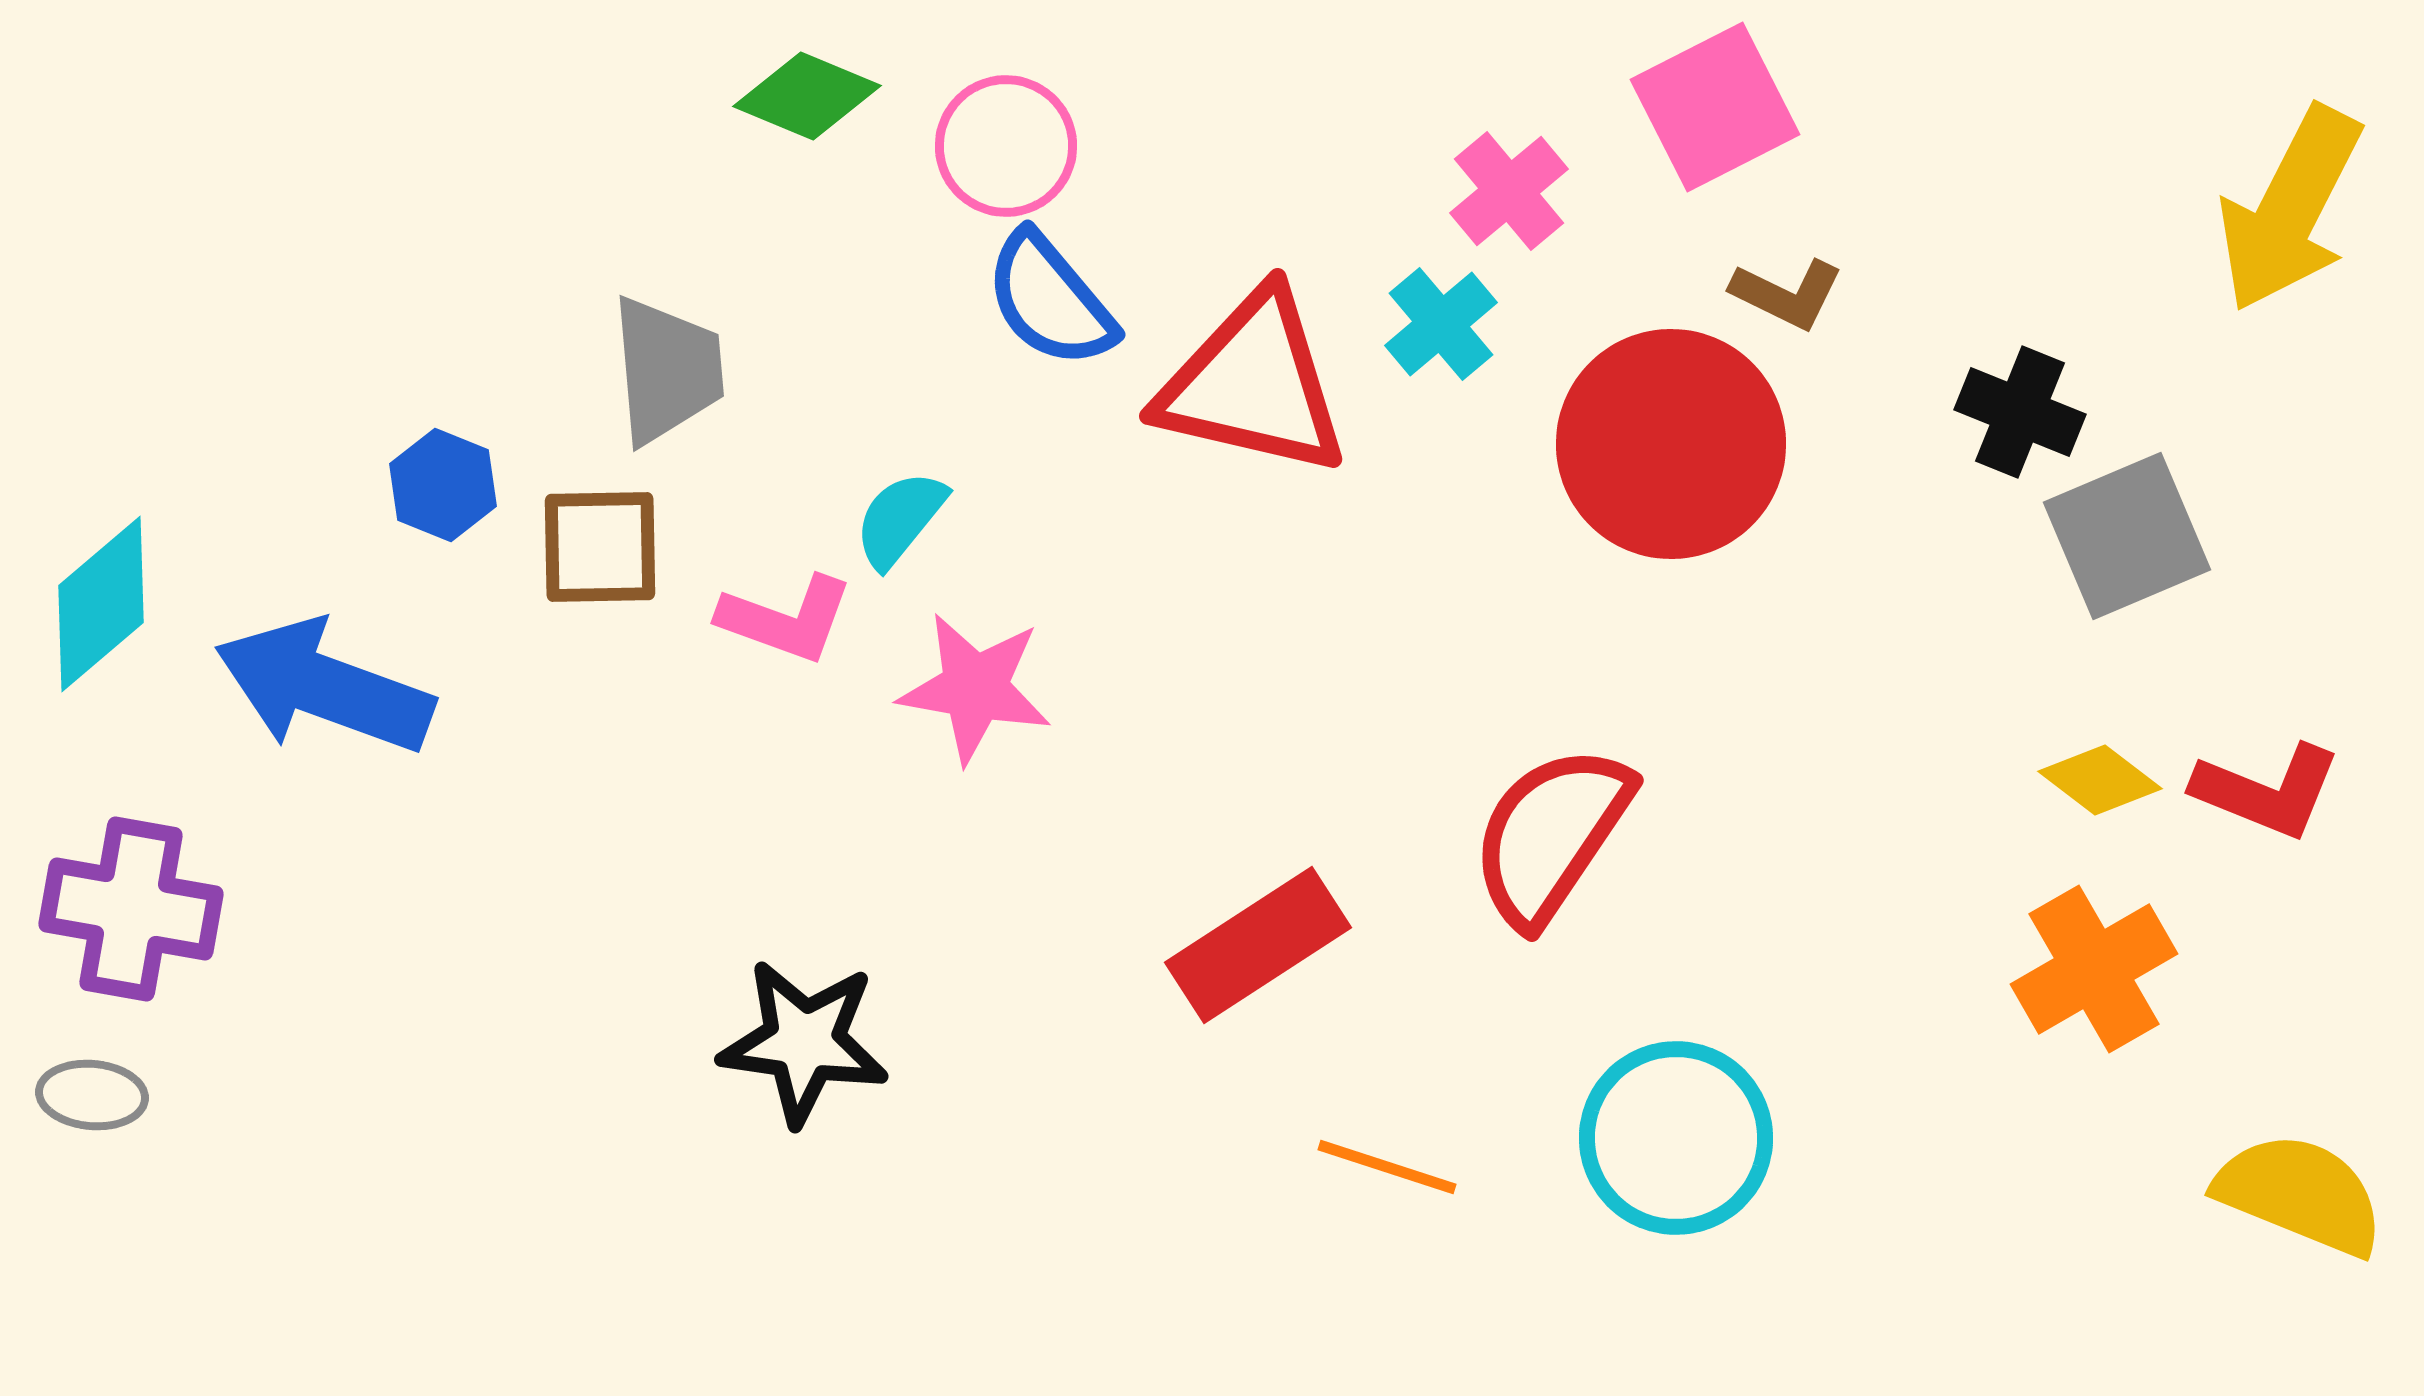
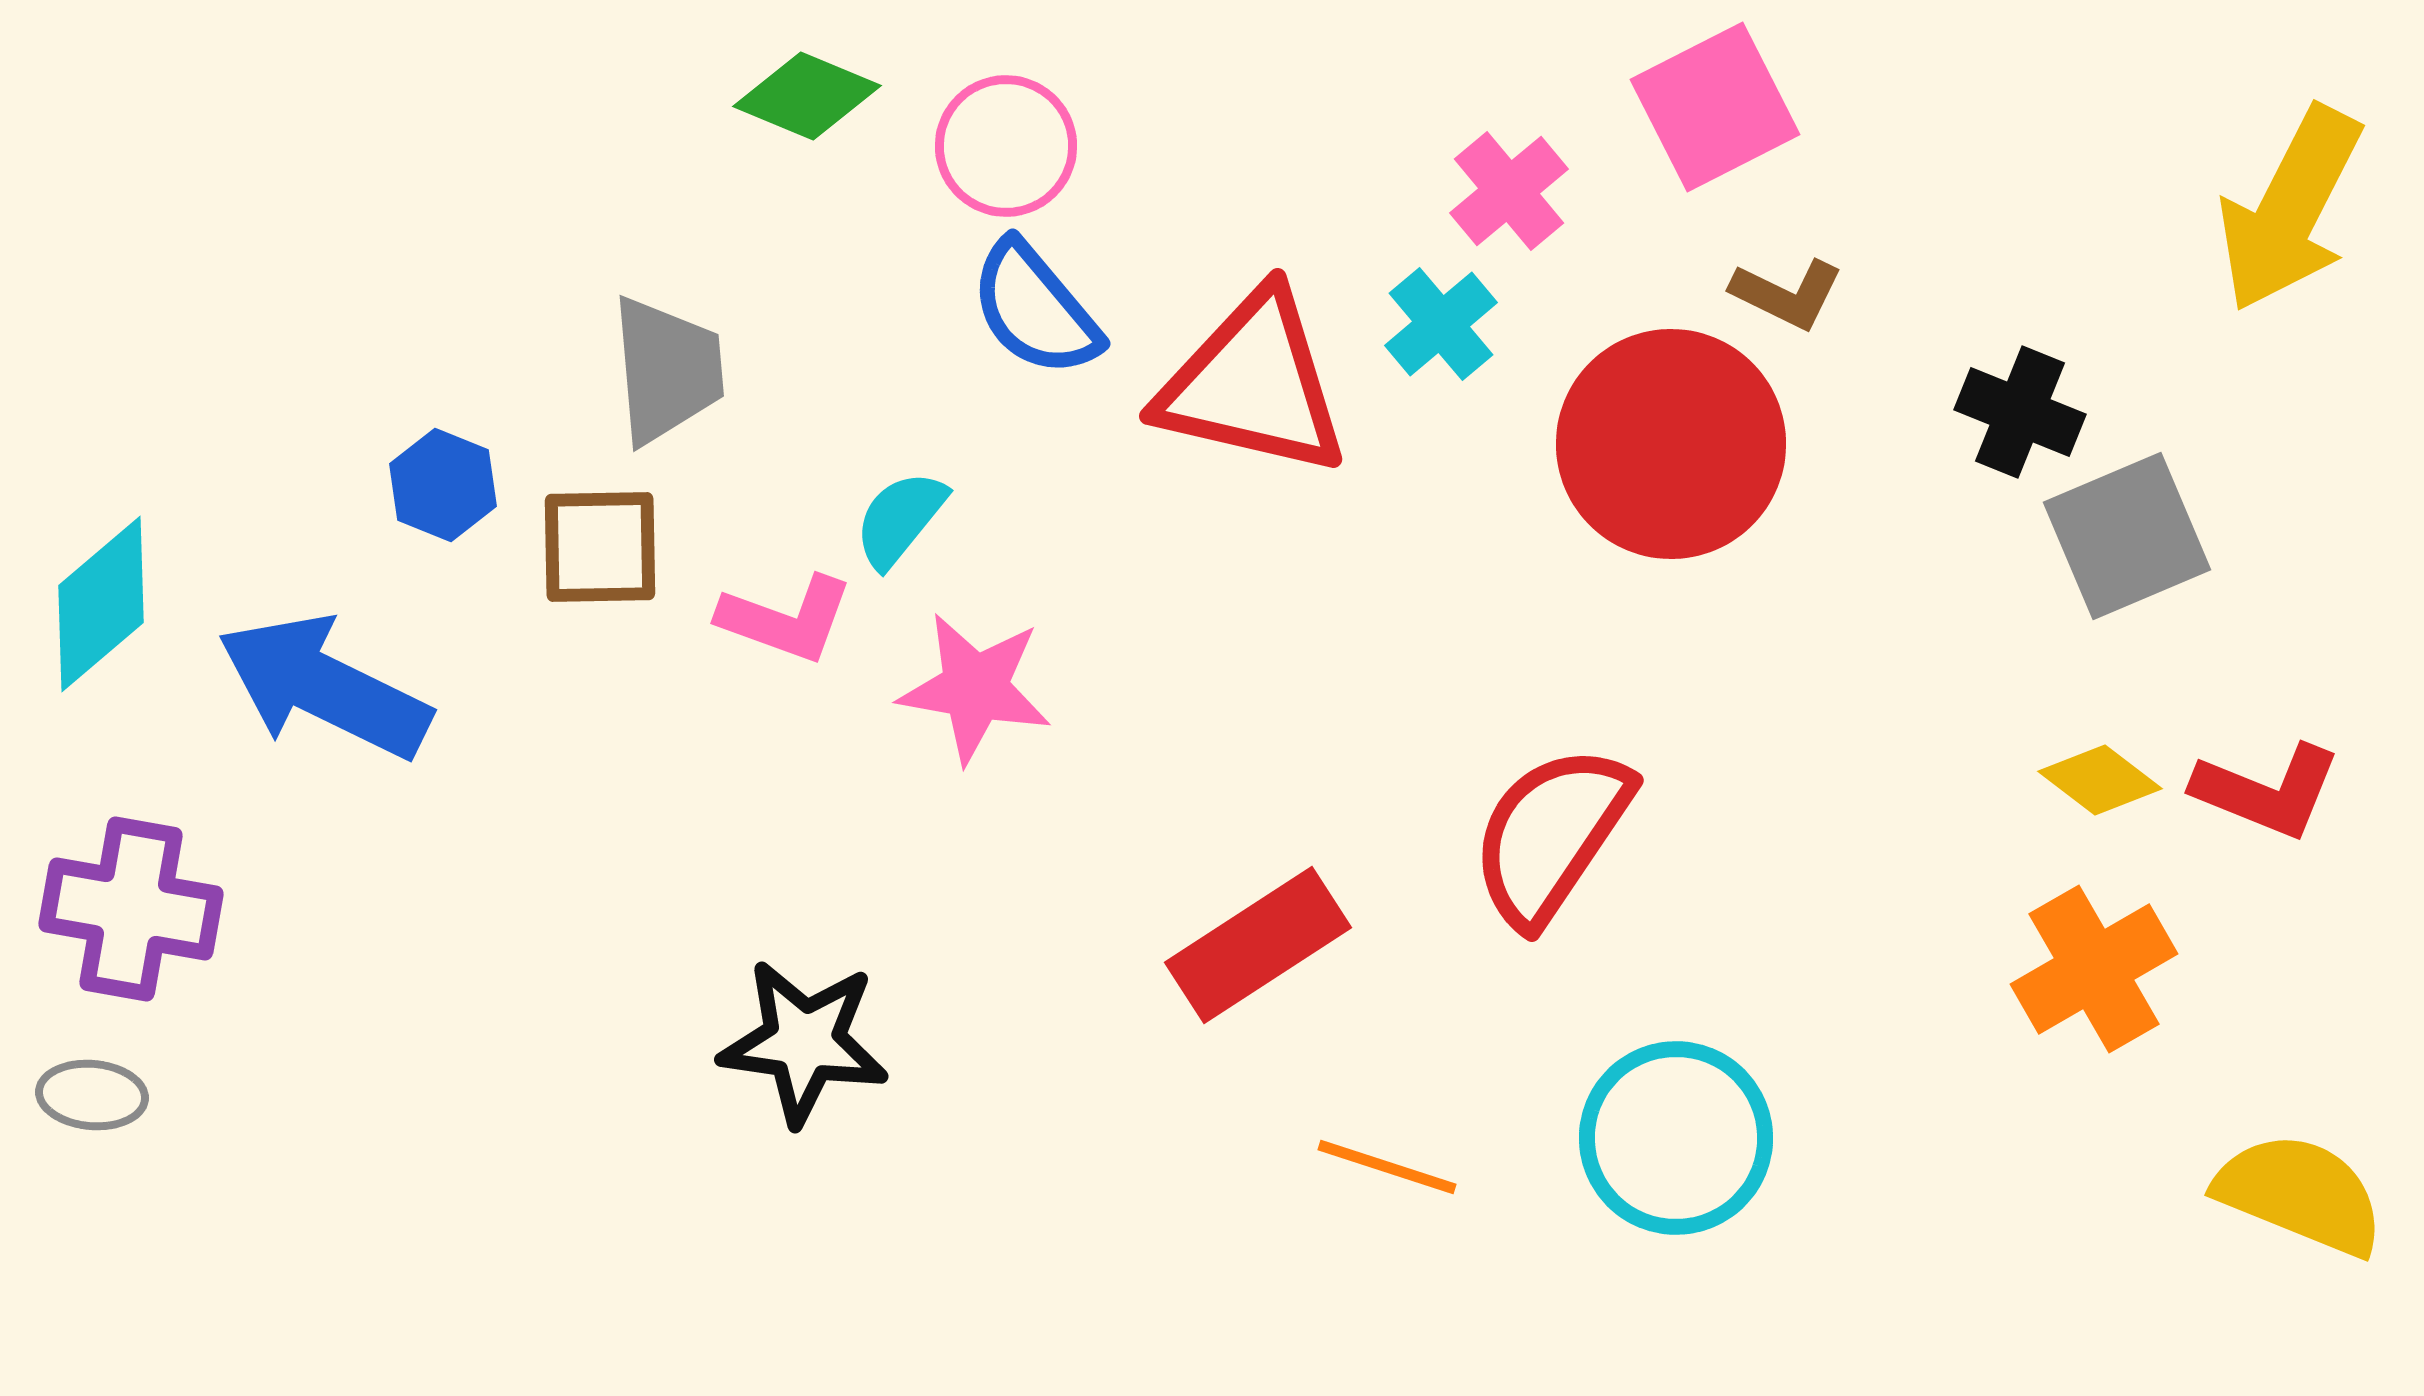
blue semicircle: moved 15 px left, 9 px down
blue arrow: rotated 6 degrees clockwise
